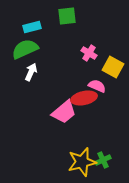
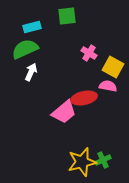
pink semicircle: moved 11 px right; rotated 12 degrees counterclockwise
